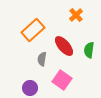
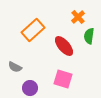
orange cross: moved 2 px right, 2 px down
green semicircle: moved 14 px up
gray semicircle: moved 27 px left, 8 px down; rotated 72 degrees counterclockwise
pink square: moved 1 px right, 1 px up; rotated 18 degrees counterclockwise
